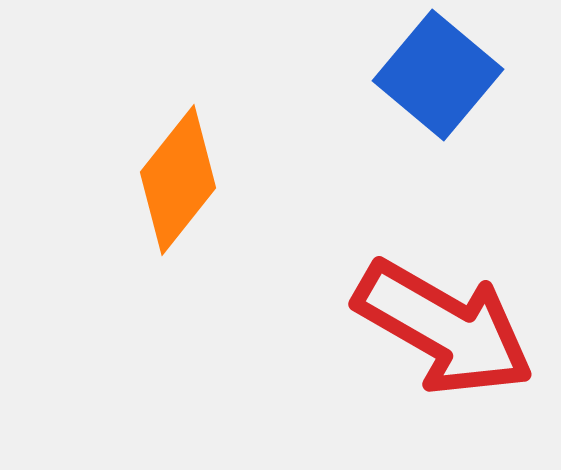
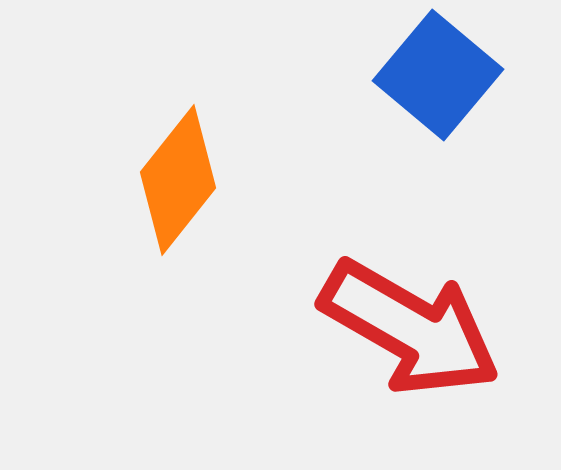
red arrow: moved 34 px left
